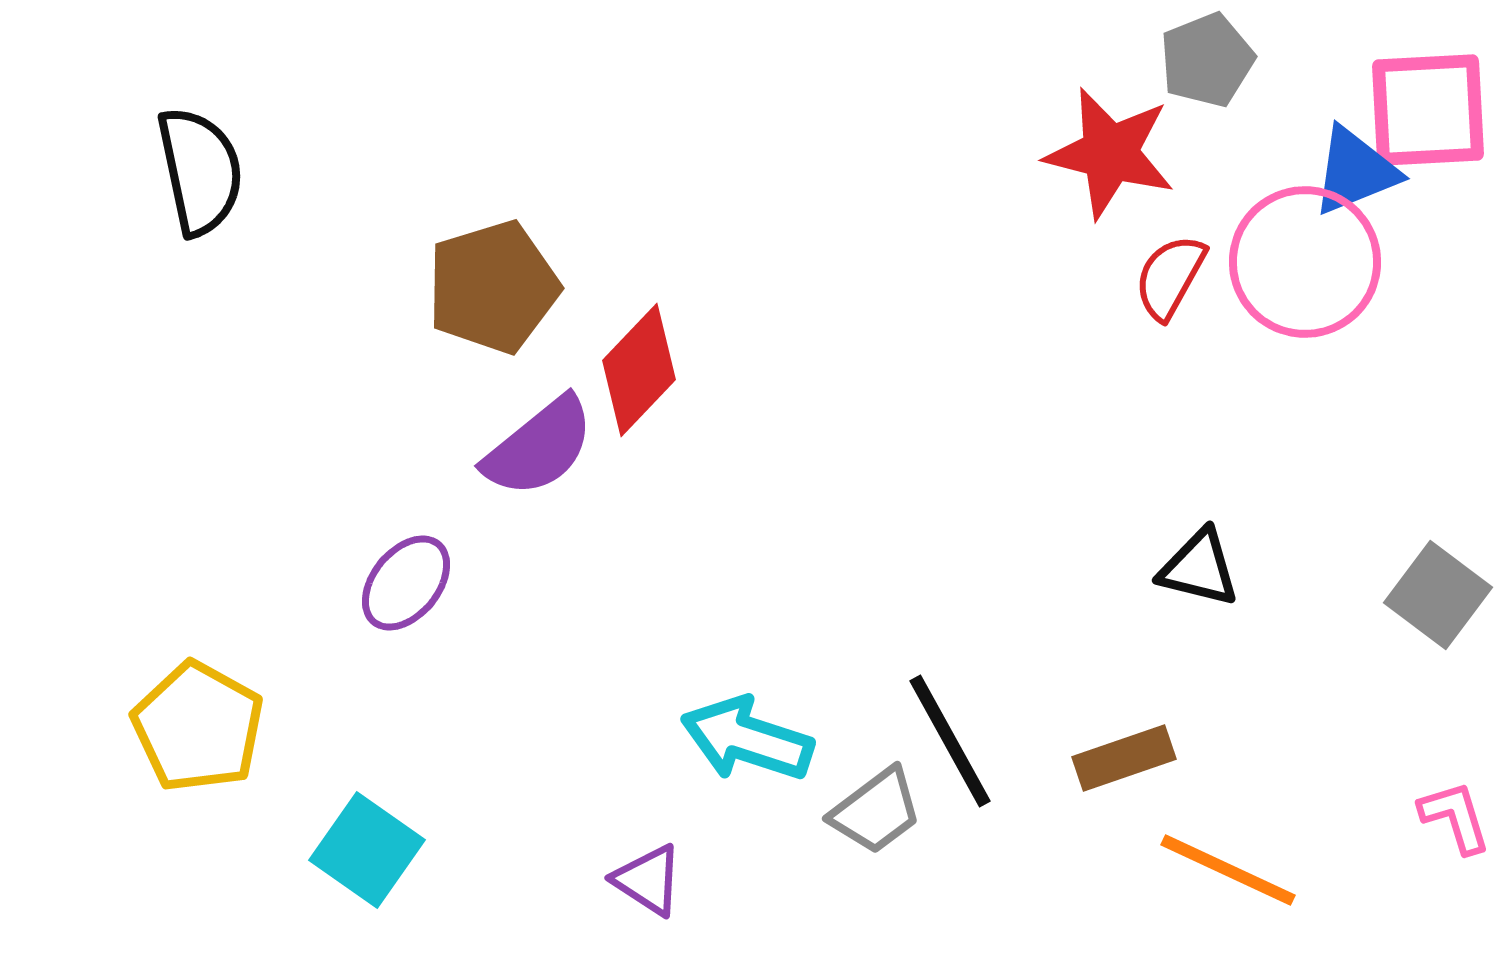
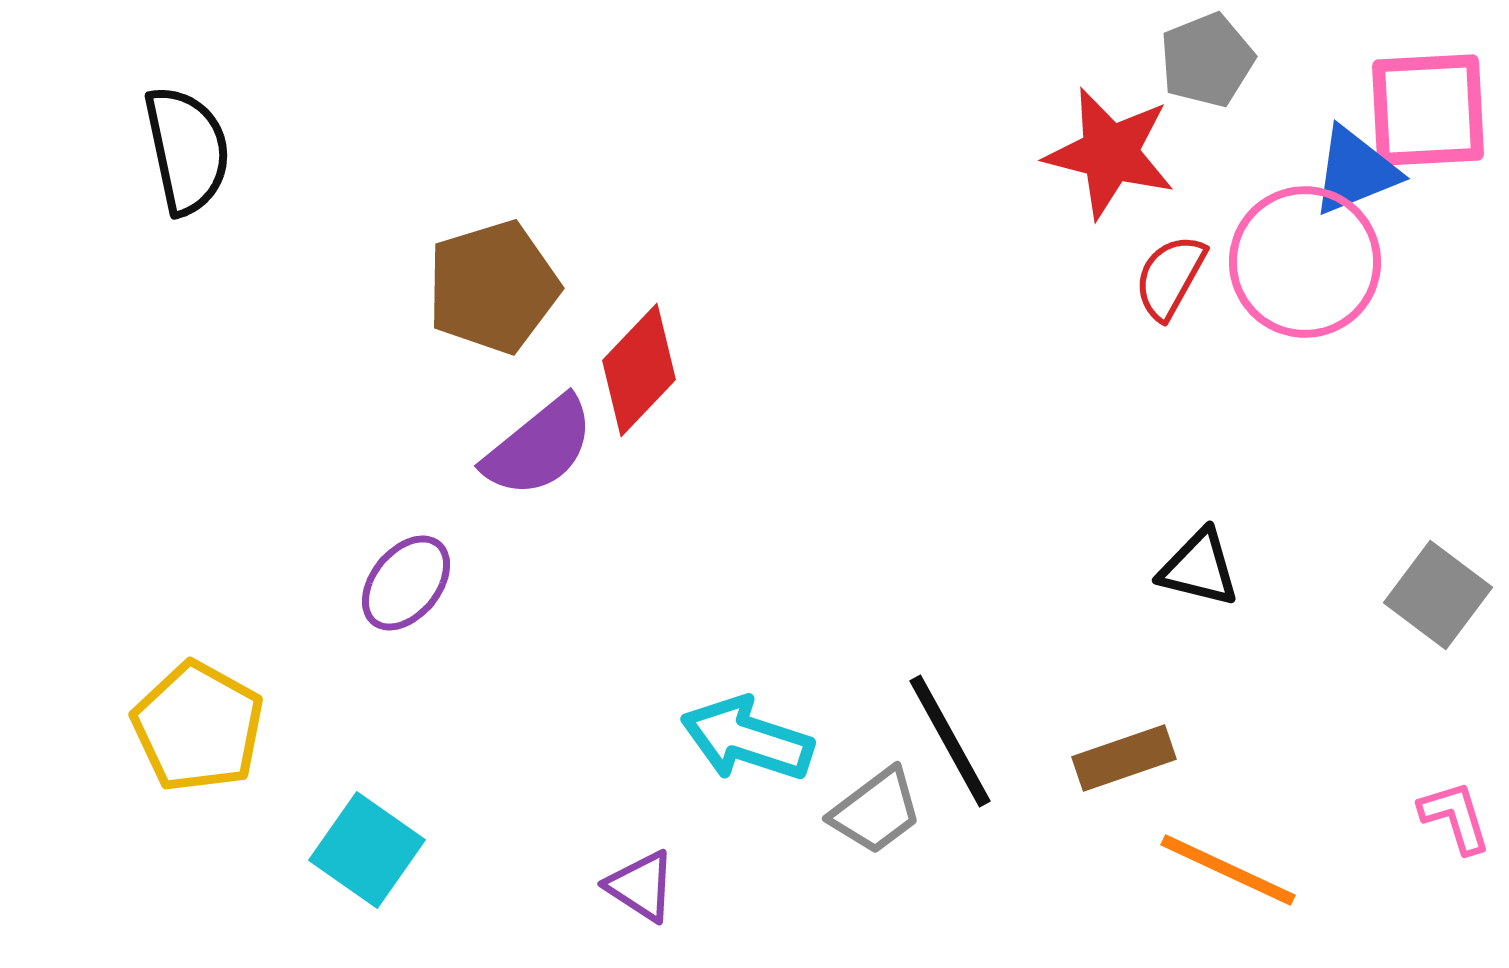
black semicircle: moved 13 px left, 21 px up
purple triangle: moved 7 px left, 6 px down
